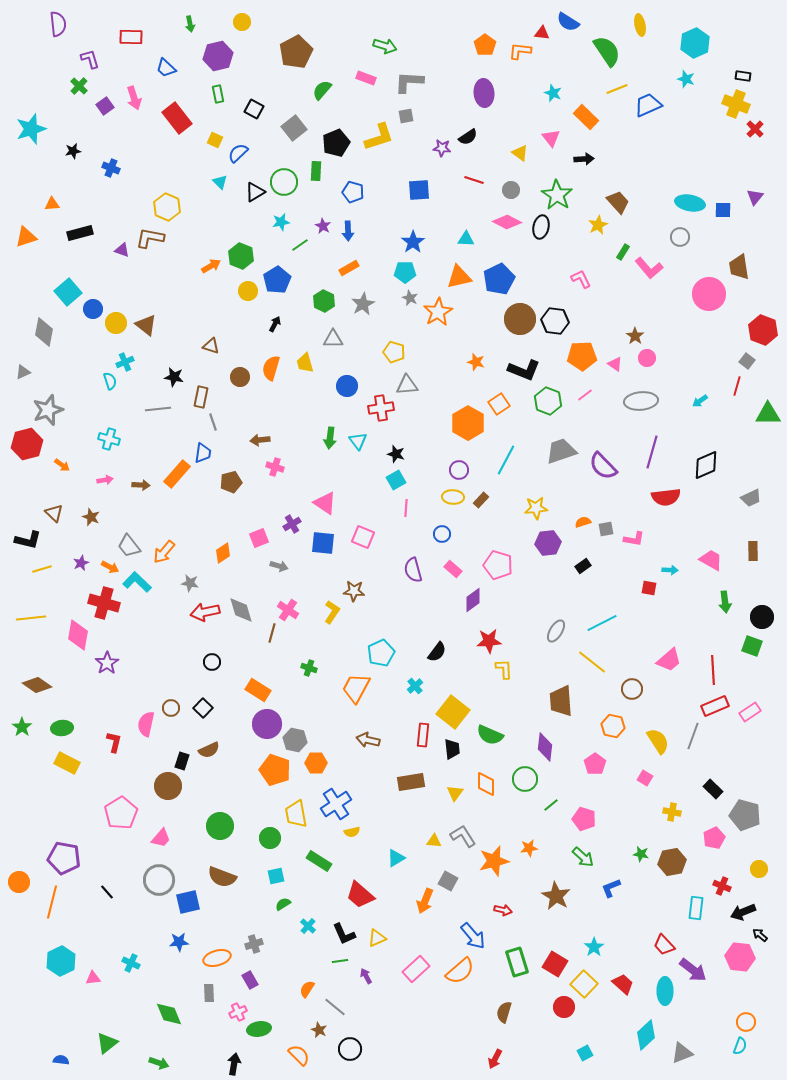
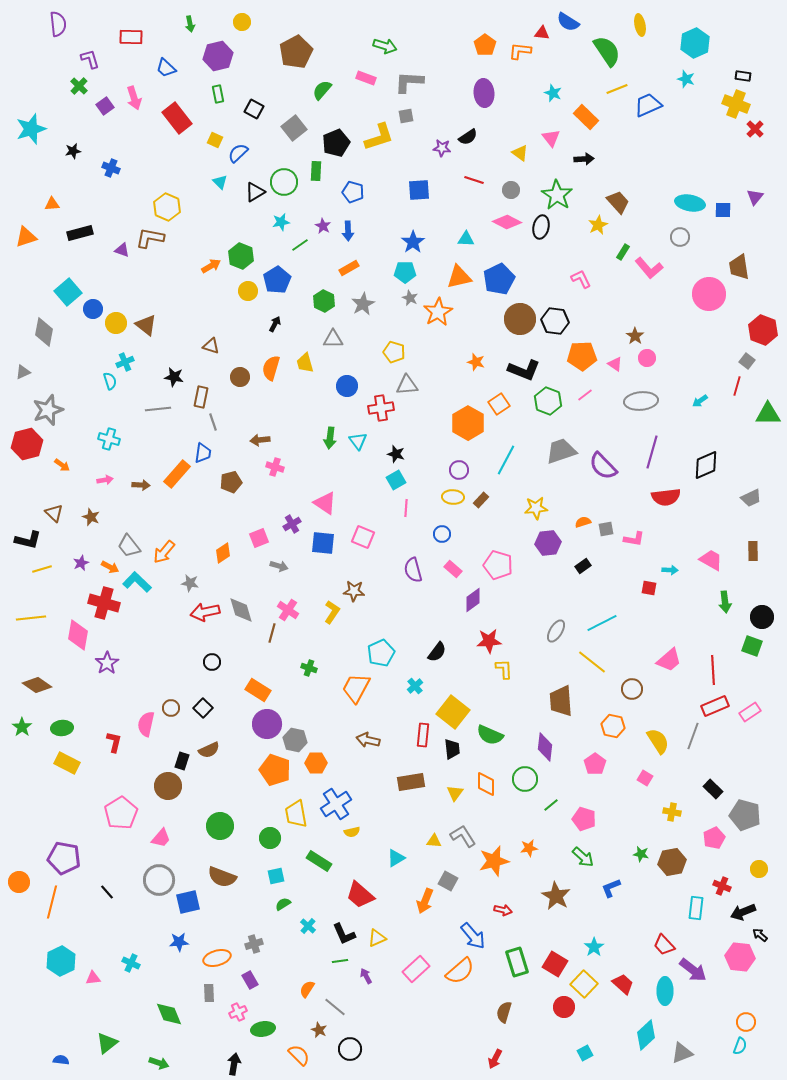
green ellipse at (259, 1029): moved 4 px right
